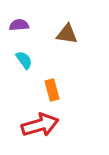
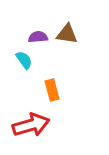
purple semicircle: moved 19 px right, 12 px down
red arrow: moved 9 px left
